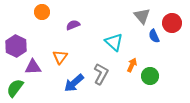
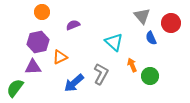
red circle: moved 1 px left
blue semicircle: moved 3 px left, 2 px down
purple hexagon: moved 22 px right, 4 px up; rotated 20 degrees clockwise
orange triangle: rotated 28 degrees clockwise
orange arrow: rotated 48 degrees counterclockwise
